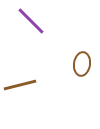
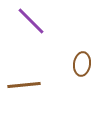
brown line: moved 4 px right; rotated 8 degrees clockwise
